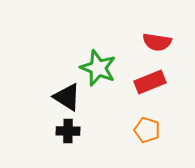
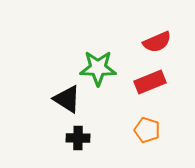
red semicircle: rotated 32 degrees counterclockwise
green star: rotated 21 degrees counterclockwise
black triangle: moved 2 px down
black cross: moved 10 px right, 7 px down
